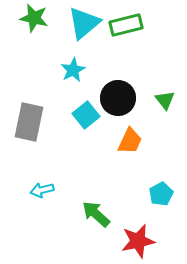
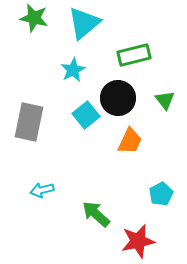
green rectangle: moved 8 px right, 30 px down
